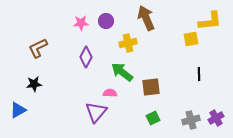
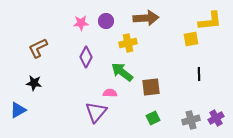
brown arrow: rotated 110 degrees clockwise
black star: moved 1 px up; rotated 14 degrees clockwise
